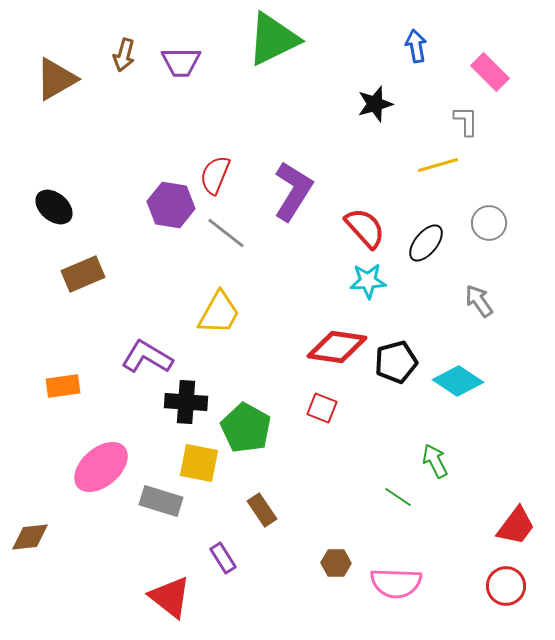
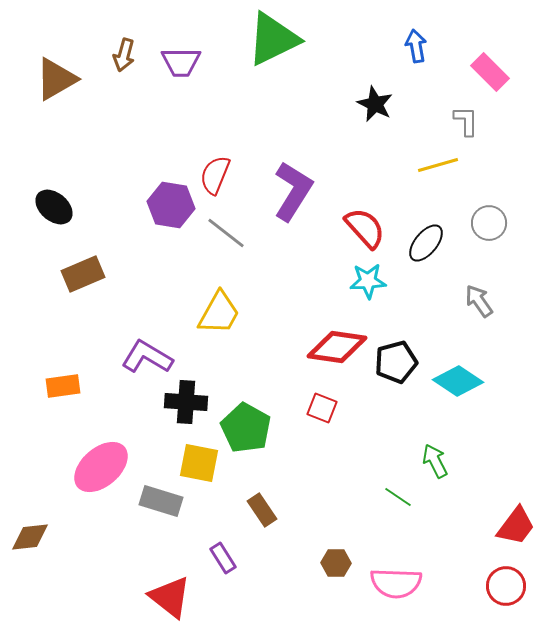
black star at (375, 104): rotated 30 degrees counterclockwise
